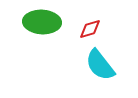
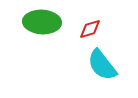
cyan semicircle: moved 2 px right
